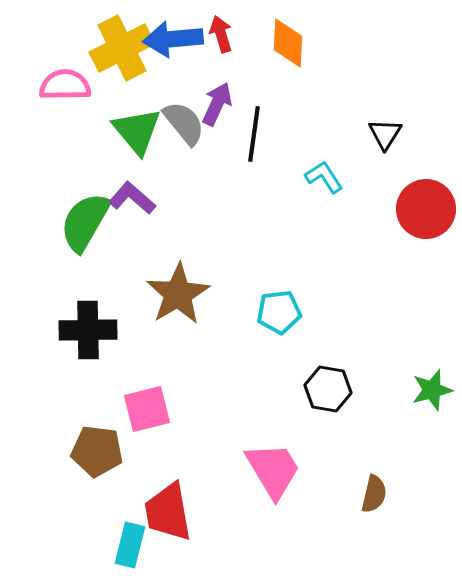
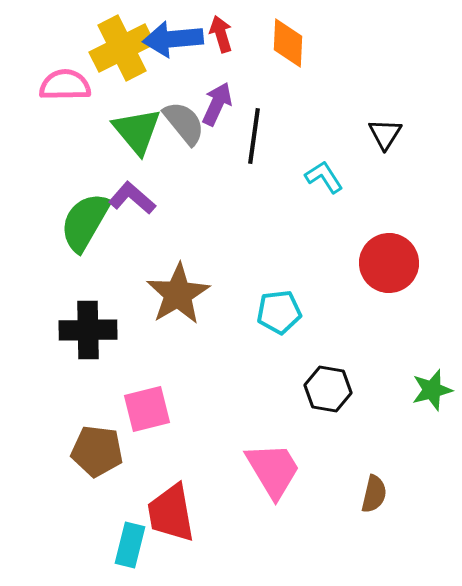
black line: moved 2 px down
red circle: moved 37 px left, 54 px down
red trapezoid: moved 3 px right, 1 px down
